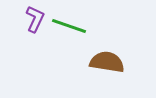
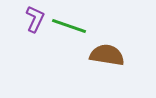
brown semicircle: moved 7 px up
